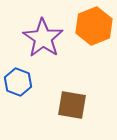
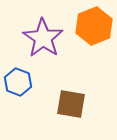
brown square: moved 1 px left, 1 px up
